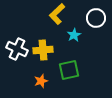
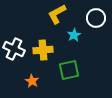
yellow L-shape: rotated 15 degrees clockwise
white cross: moved 3 px left
orange star: moved 9 px left; rotated 24 degrees counterclockwise
